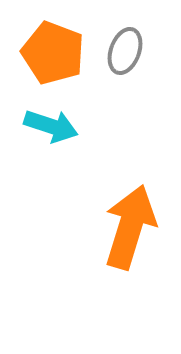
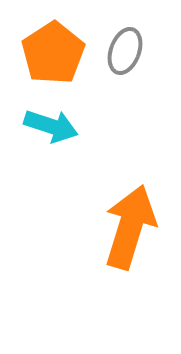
orange pentagon: rotated 18 degrees clockwise
